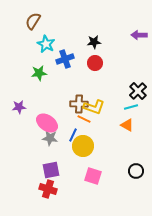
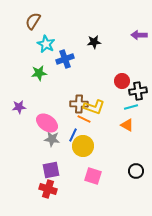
red circle: moved 27 px right, 18 px down
black cross: rotated 36 degrees clockwise
gray star: moved 2 px right, 1 px down
